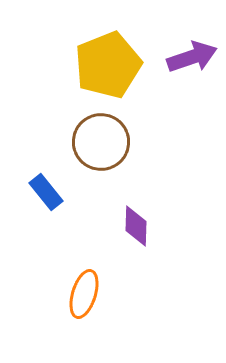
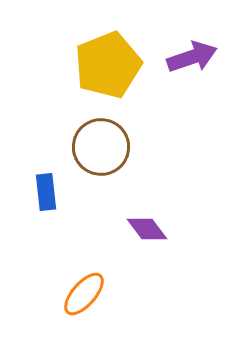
brown circle: moved 5 px down
blue rectangle: rotated 33 degrees clockwise
purple diamond: moved 11 px right, 3 px down; rotated 39 degrees counterclockwise
orange ellipse: rotated 24 degrees clockwise
